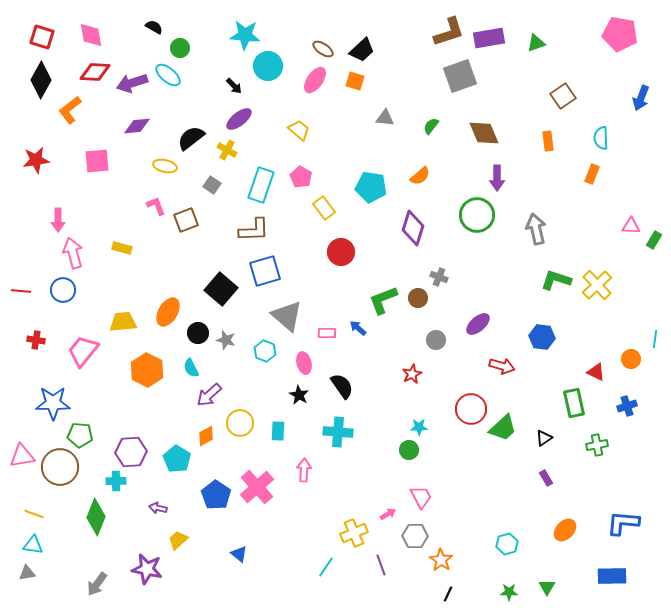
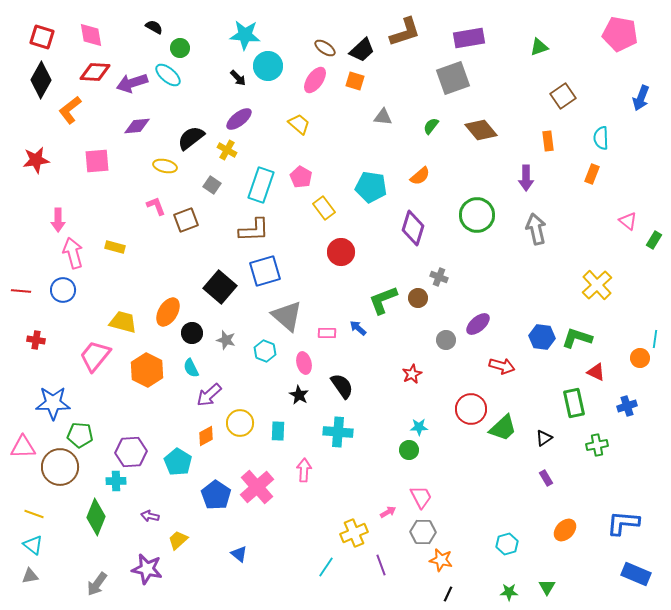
brown L-shape at (449, 32): moved 44 px left
purple rectangle at (489, 38): moved 20 px left
green triangle at (536, 43): moved 3 px right, 4 px down
brown ellipse at (323, 49): moved 2 px right, 1 px up
gray square at (460, 76): moved 7 px left, 2 px down
black arrow at (234, 86): moved 4 px right, 8 px up
gray triangle at (385, 118): moved 2 px left, 1 px up
yellow trapezoid at (299, 130): moved 6 px up
brown diamond at (484, 133): moved 3 px left, 3 px up; rotated 16 degrees counterclockwise
purple arrow at (497, 178): moved 29 px right
pink triangle at (631, 226): moved 3 px left, 5 px up; rotated 36 degrees clockwise
yellow rectangle at (122, 248): moved 7 px left, 1 px up
green L-shape at (556, 280): moved 21 px right, 58 px down
black square at (221, 289): moved 1 px left, 2 px up
yellow trapezoid at (123, 322): rotated 20 degrees clockwise
black circle at (198, 333): moved 6 px left
gray circle at (436, 340): moved 10 px right
pink trapezoid at (83, 351): moved 12 px right, 5 px down
orange circle at (631, 359): moved 9 px right, 1 px up
pink triangle at (22, 456): moved 1 px right, 9 px up; rotated 8 degrees clockwise
cyan pentagon at (177, 459): moved 1 px right, 3 px down
purple arrow at (158, 508): moved 8 px left, 8 px down
pink arrow at (388, 514): moved 2 px up
gray hexagon at (415, 536): moved 8 px right, 4 px up
cyan triangle at (33, 545): rotated 30 degrees clockwise
orange star at (441, 560): rotated 20 degrees counterclockwise
gray triangle at (27, 573): moved 3 px right, 3 px down
blue rectangle at (612, 576): moved 24 px right, 2 px up; rotated 24 degrees clockwise
